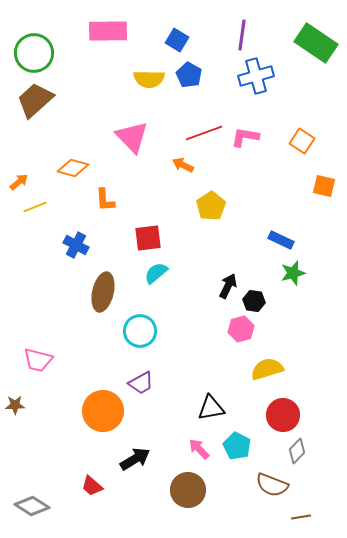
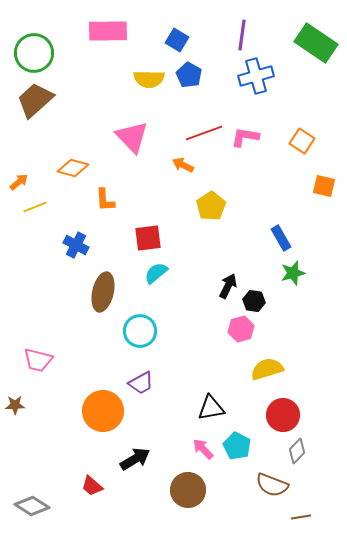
blue rectangle at (281, 240): moved 2 px up; rotated 35 degrees clockwise
pink arrow at (199, 449): moved 4 px right
